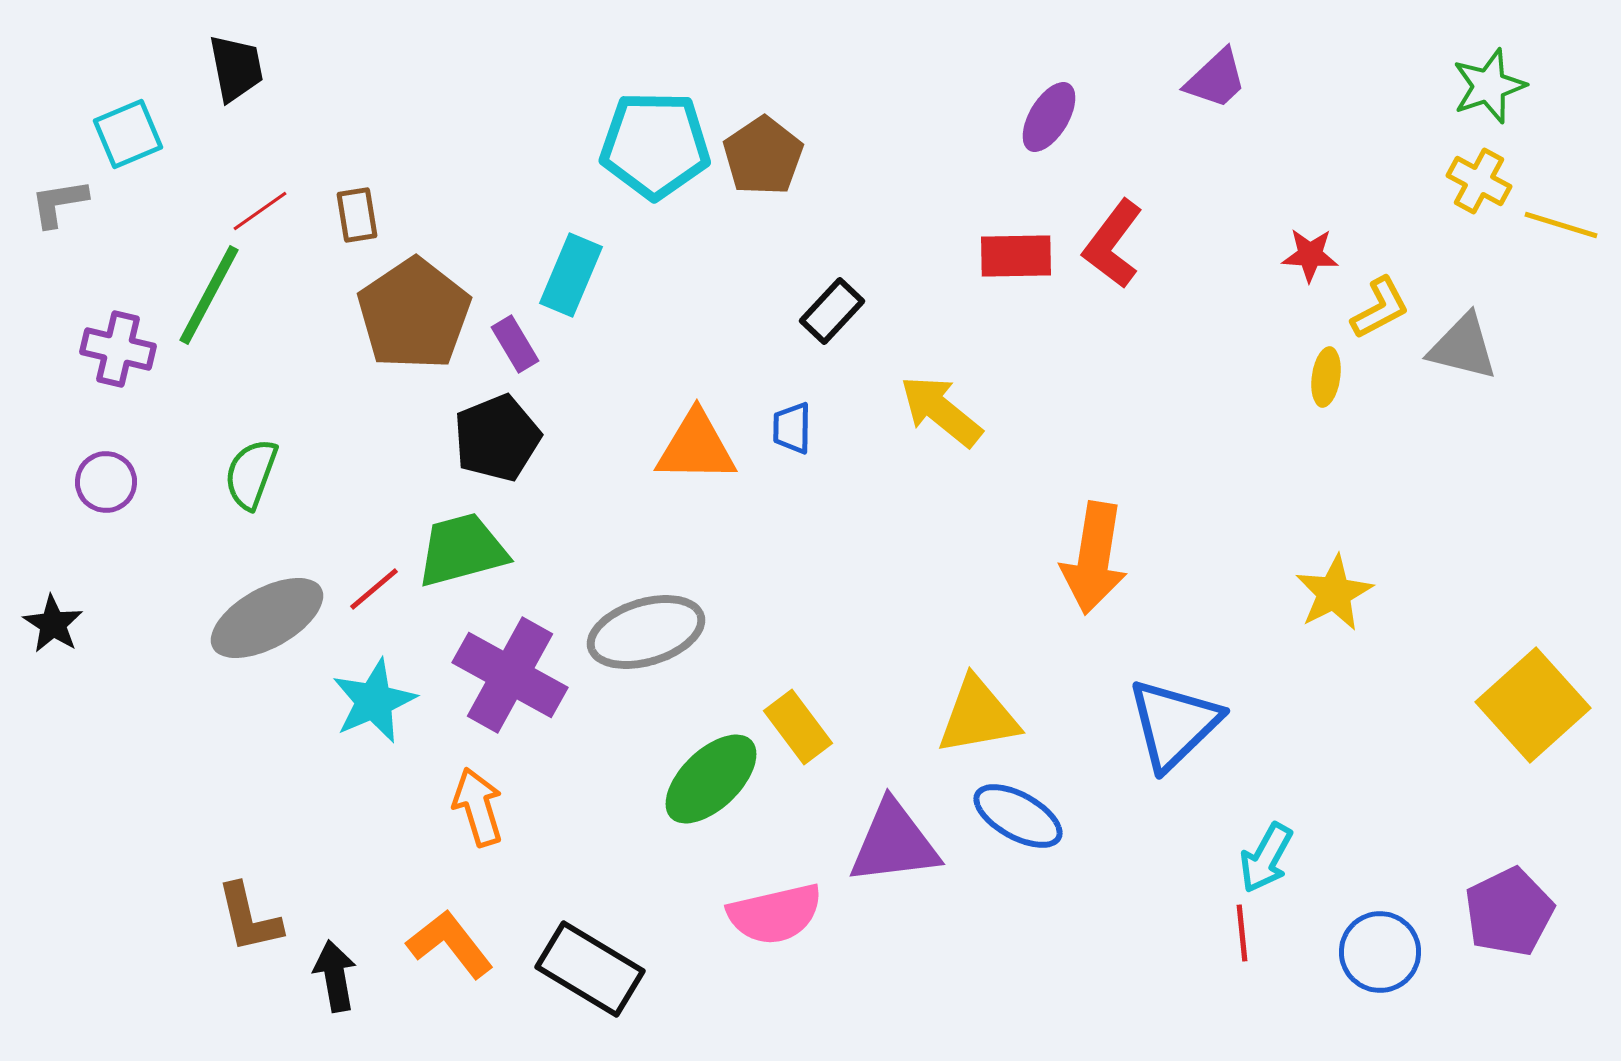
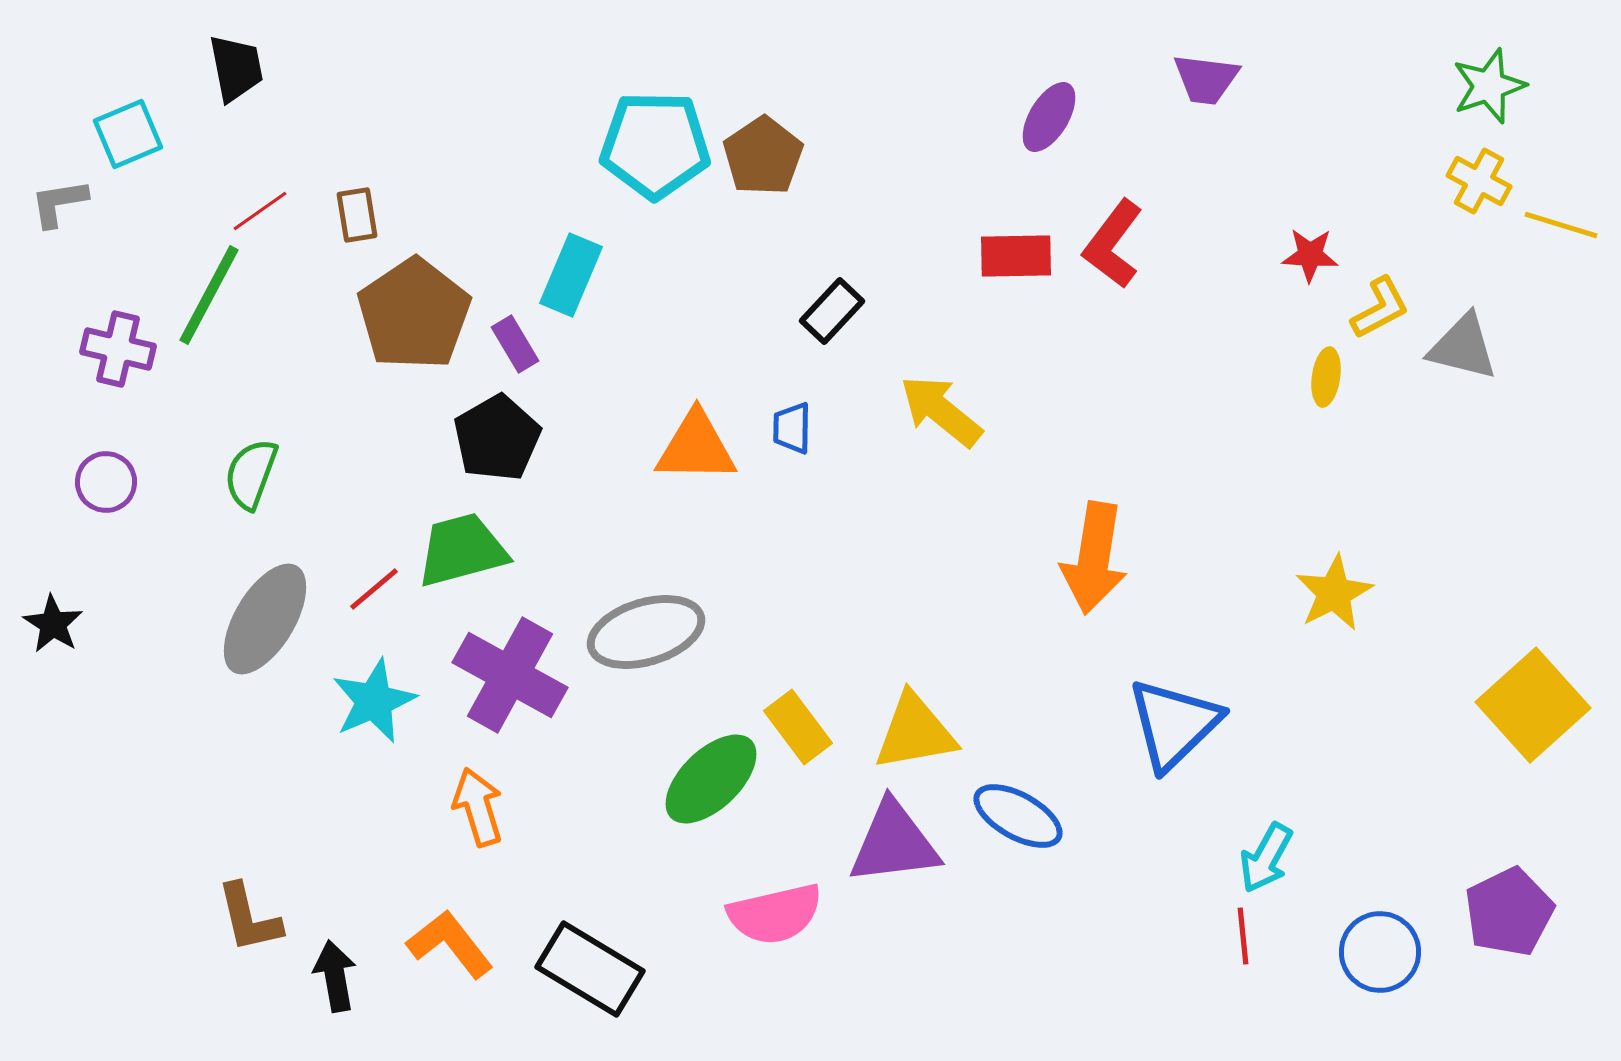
purple trapezoid at (1216, 79): moved 10 px left; rotated 50 degrees clockwise
black pentagon at (497, 438): rotated 8 degrees counterclockwise
gray ellipse at (267, 618): moved 2 px left, 1 px down; rotated 30 degrees counterclockwise
yellow triangle at (978, 716): moved 63 px left, 16 px down
red line at (1242, 933): moved 1 px right, 3 px down
